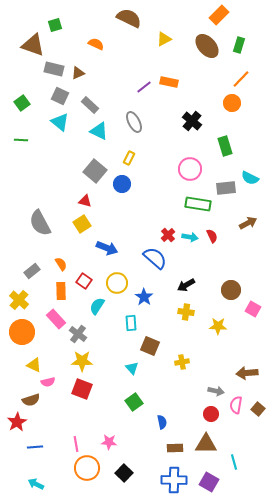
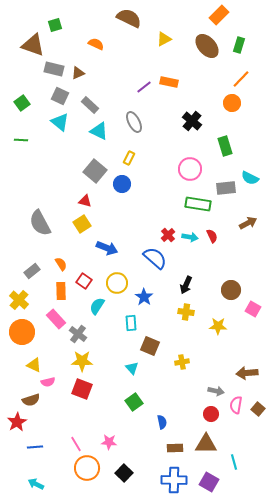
black arrow at (186, 285): rotated 36 degrees counterclockwise
pink line at (76, 444): rotated 21 degrees counterclockwise
